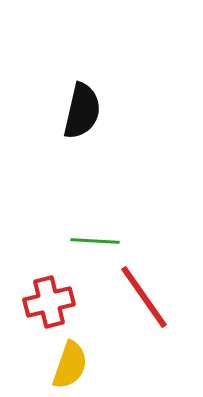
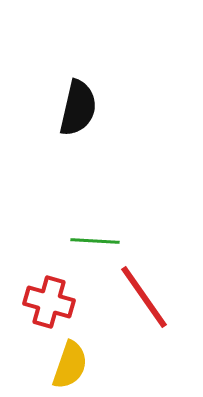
black semicircle: moved 4 px left, 3 px up
red cross: rotated 30 degrees clockwise
